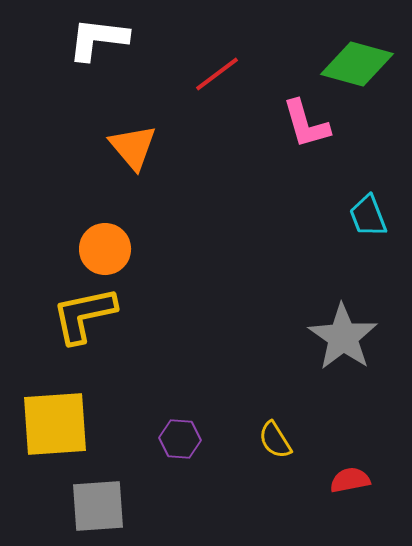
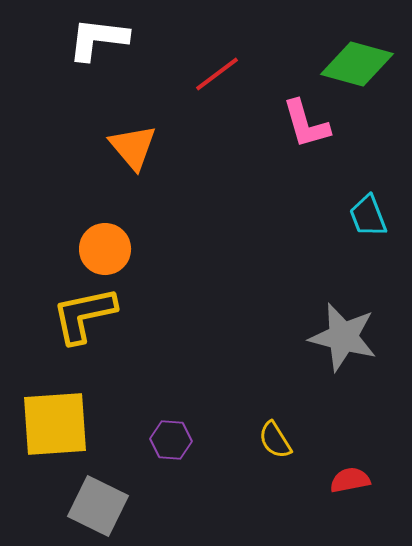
gray star: rotated 20 degrees counterclockwise
purple hexagon: moved 9 px left, 1 px down
gray square: rotated 30 degrees clockwise
